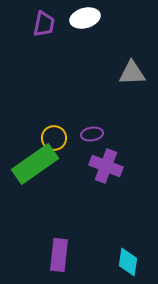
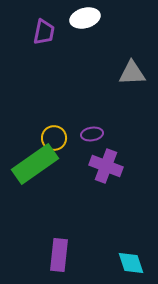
purple trapezoid: moved 8 px down
cyan diamond: moved 3 px right, 1 px down; rotated 28 degrees counterclockwise
